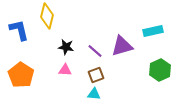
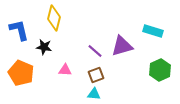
yellow diamond: moved 7 px right, 2 px down
cyan rectangle: rotated 30 degrees clockwise
black star: moved 22 px left
orange pentagon: moved 2 px up; rotated 10 degrees counterclockwise
